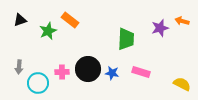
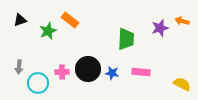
pink rectangle: rotated 12 degrees counterclockwise
